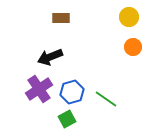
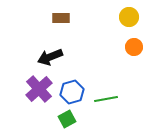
orange circle: moved 1 px right
purple cross: rotated 8 degrees counterclockwise
green line: rotated 45 degrees counterclockwise
